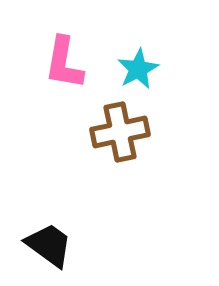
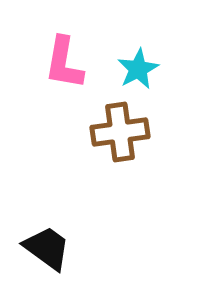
brown cross: rotated 4 degrees clockwise
black trapezoid: moved 2 px left, 3 px down
